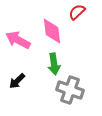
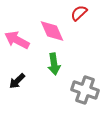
red semicircle: moved 2 px right, 1 px down
pink diamond: rotated 16 degrees counterclockwise
pink arrow: moved 1 px left
gray cross: moved 15 px right
